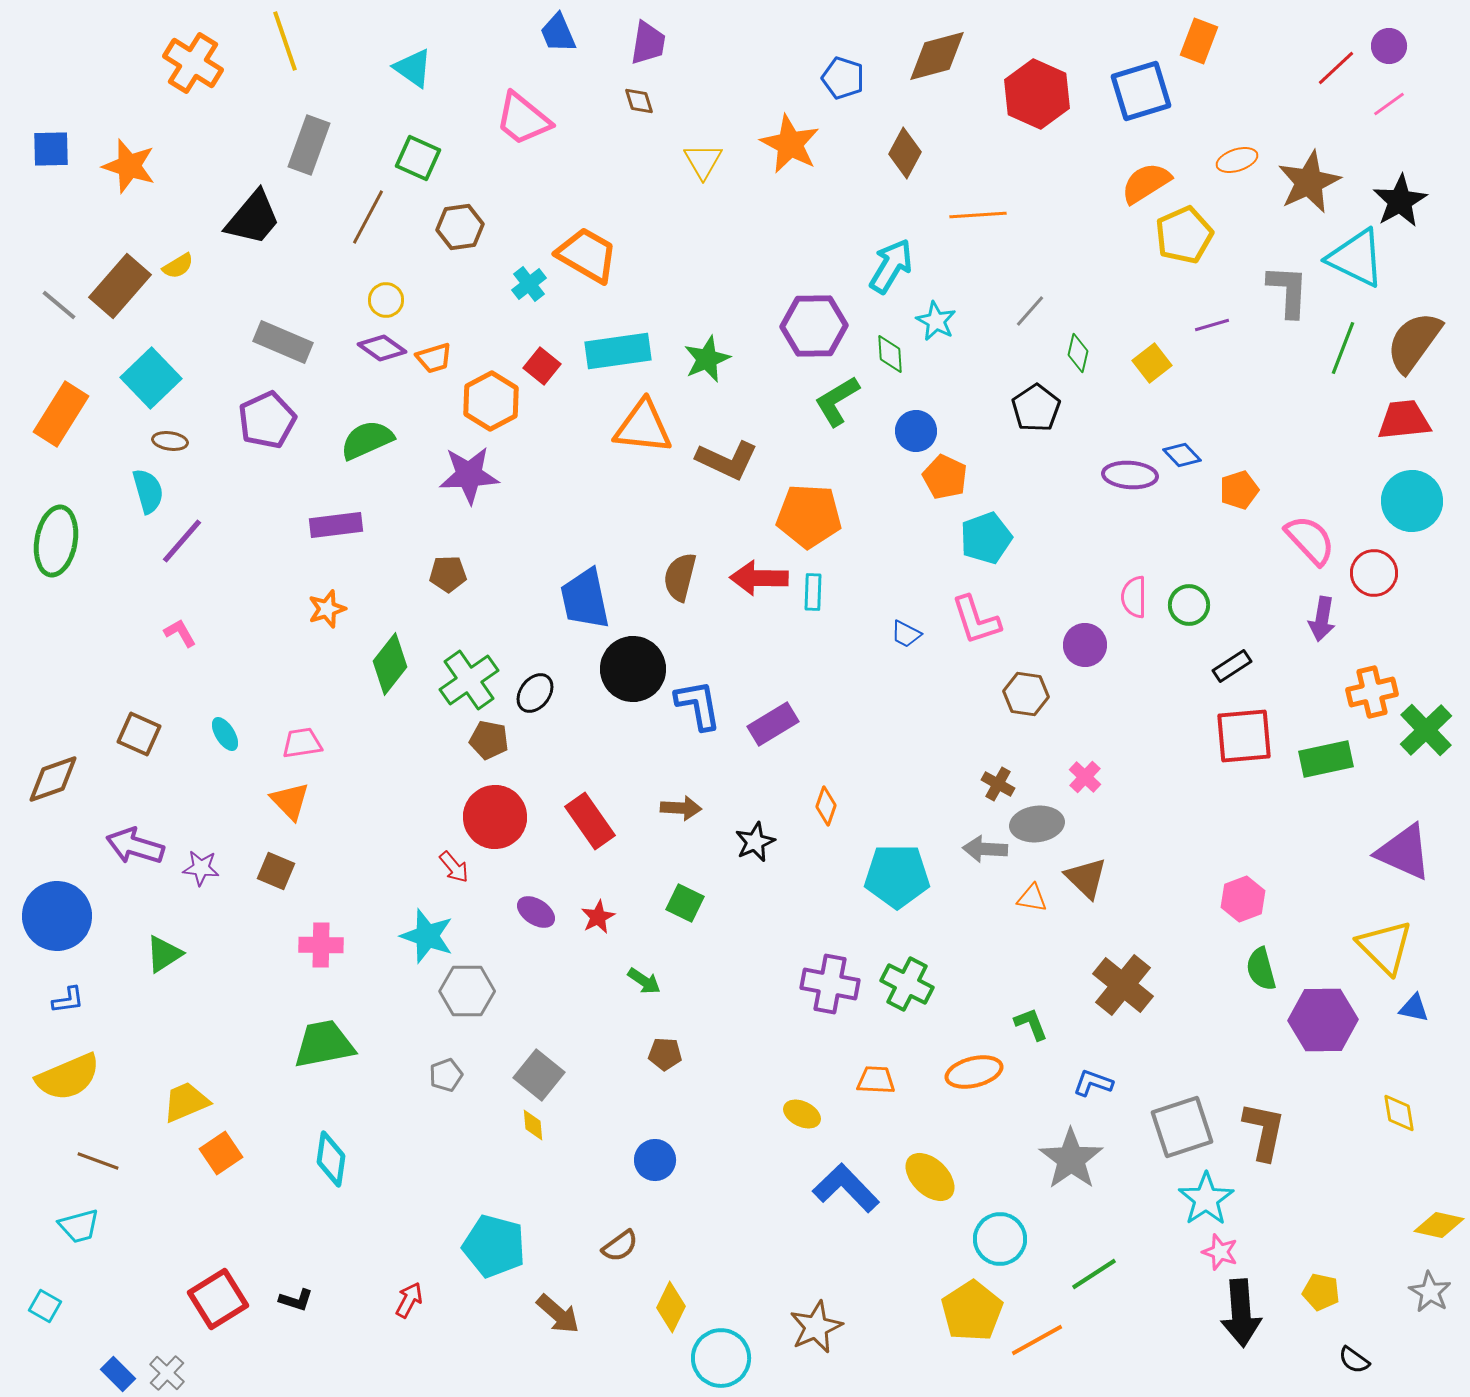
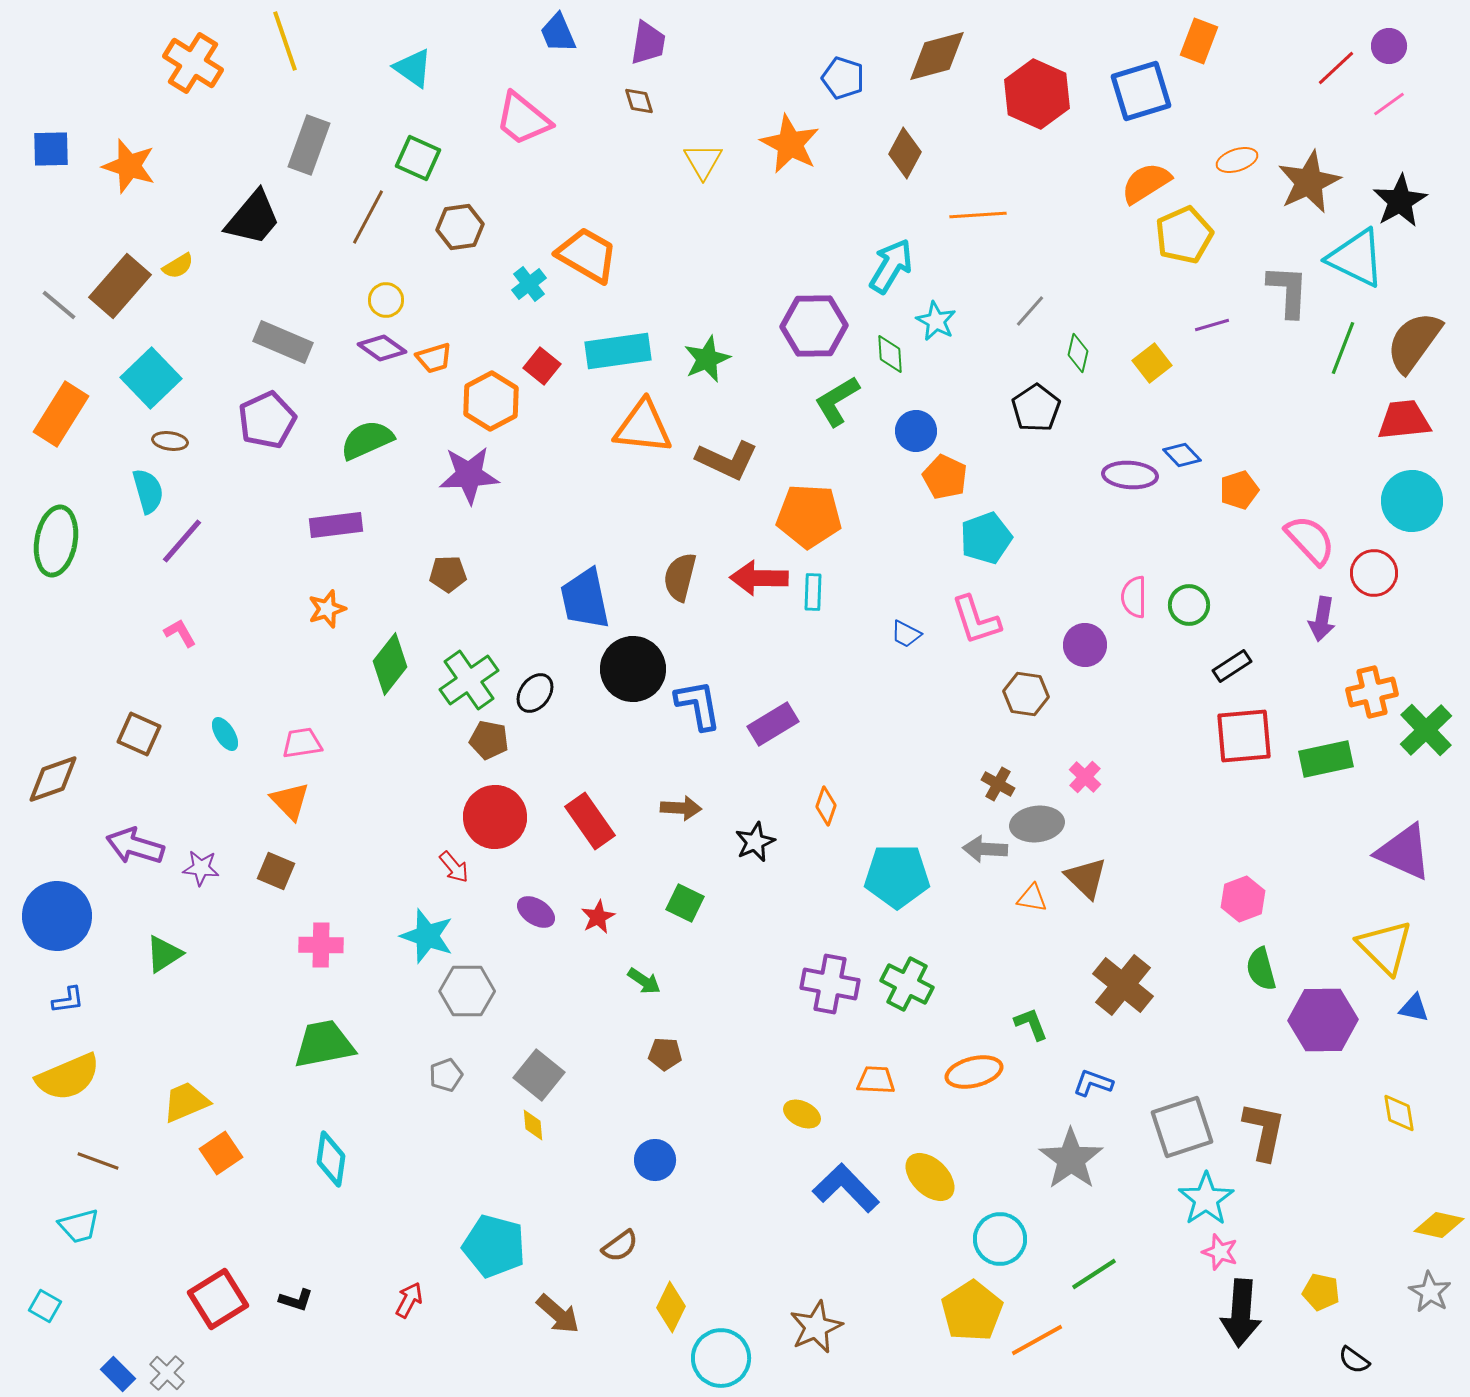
black arrow at (1241, 1313): rotated 8 degrees clockwise
